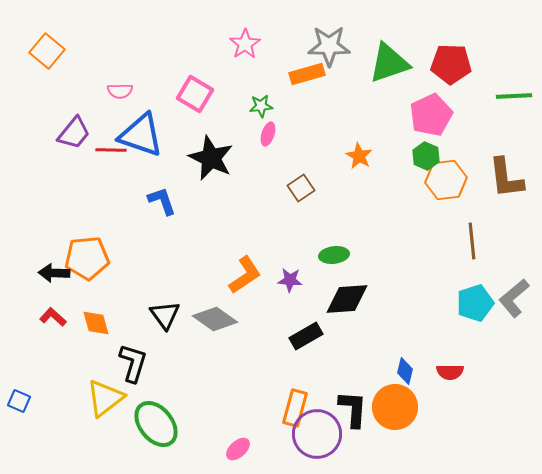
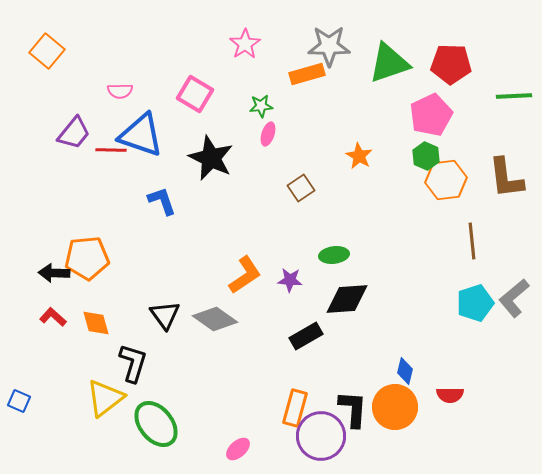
red semicircle at (450, 372): moved 23 px down
purple circle at (317, 434): moved 4 px right, 2 px down
